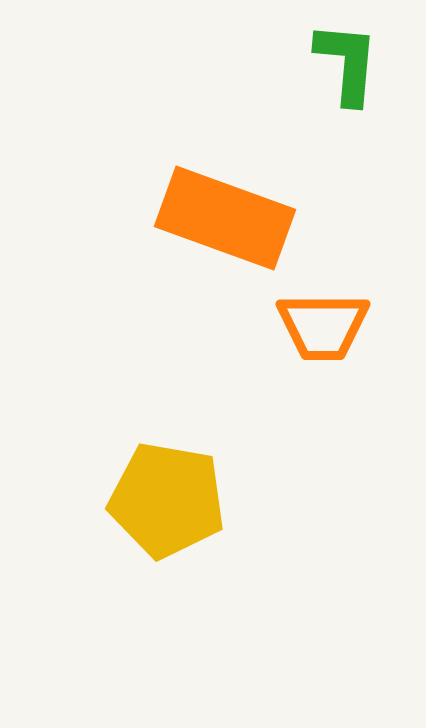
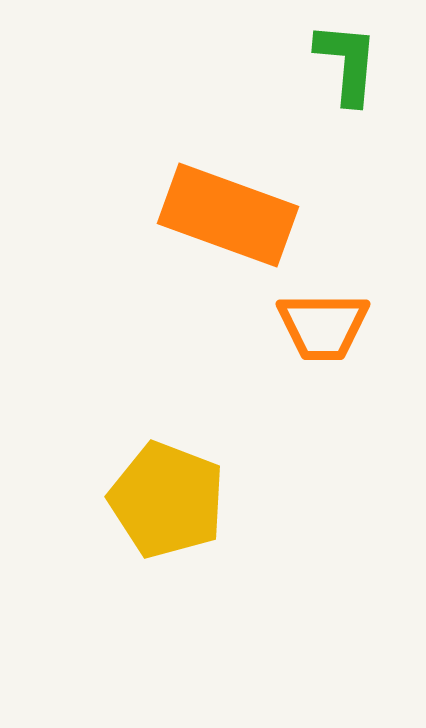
orange rectangle: moved 3 px right, 3 px up
yellow pentagon: rotated 11 degrees clockwise
